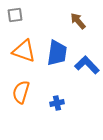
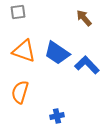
gray square: moved 3 px right, 3 px up
brown arrow: moved 6 px right, 3 px up
blue trapezoid: rotated 116 degrees clockwise
orange semicircle: moved 1 px left
blue cross: moved 13 px down
